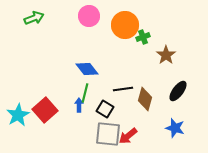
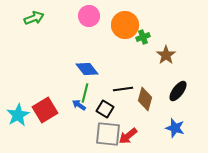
blue arrow: rotated 56 degrees counterclockwise
red square: rotated 10 degrees clockwise
